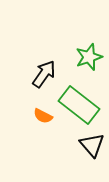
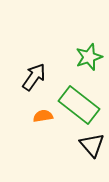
black arrow: moved 10 px left, 3 px down
orange semicircle: rotated 144 degrees clockwise
